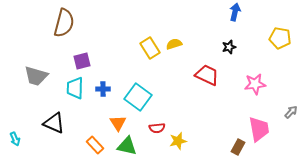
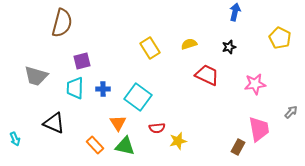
brown semicircle: moved 2 px left
yellow pentagon: rotated 15 degrees clockwise
yellow semicircle: moved 15 px right
green triangle: moved 2 px left
